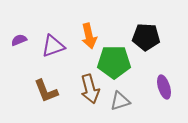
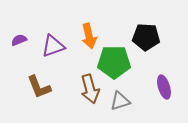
brown L-shape: moved 7 px left, 4 px up
